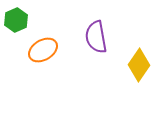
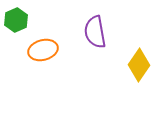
purple semicircle: moved 1 px left, 5 px up
orange ellipse: rotated 16 degrees clockwise
